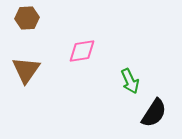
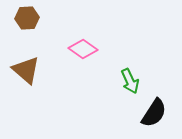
pink diamond: moved 1 px right, 2 px up; rotated 44 degrees clockwise
brown triangle: rotated 24 degrees counterclockwise
